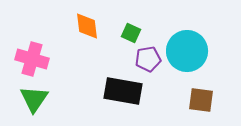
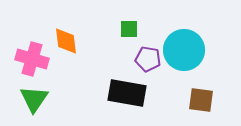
orange diamond: moved 21 px left, 15 px down
green square: moved 2 px left, 4 px up; rotated 24 degrees counterclockwise
cyan circle: moved 3 px left, 1 px up
purple pentagon: rotated 20 degrees clockwise
black rectangle: moved 4 px right, 2 px down
